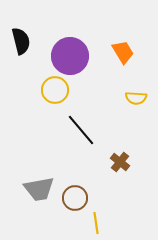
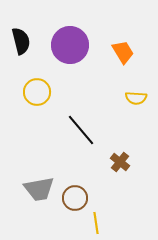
purple circle: moved 11 px up
yellow circle: moved 18 px left, 2 px down
